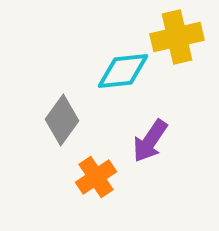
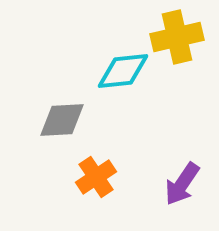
gray diamond: rotated 51 degrees clockwise
purple arrow: moved 32 px right, 43 px down
